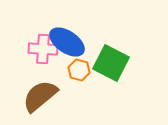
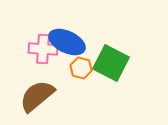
blue ellipse: rotated 9 degrees counterclockwise
orange hexagon: moved 2 px right, 2 px up
brown semicircle: moved 3 px left
